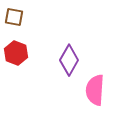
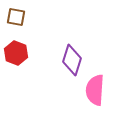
brown square: moved 2 px right
purple diamond: moved 3 px right; rotated 12 degrees counterclockwise
